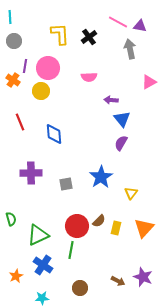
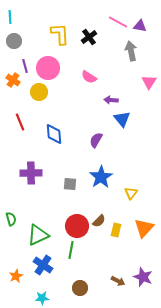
gray arrow: moved 1 px right, 2 px down
purple line: rotated 24 degrees counterclockwise
pink semicircle: rotated 35 degrees clockwise
pink triangle: rotated 28 degrees counterclockwise
yellow circle: moved 2 px left, 1 px down
purple semicircle: moved 25 px left, 3 px up
gray square: moved 4 px right; rotated 16 degrees clockwise
yellow rectangle: moved 2 px down
